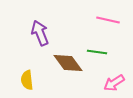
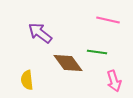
purple arrow: rotated 30 degrees counterclockwise
pink arrow: moved 2 px up; rotated 75 degrees counterclockwise
